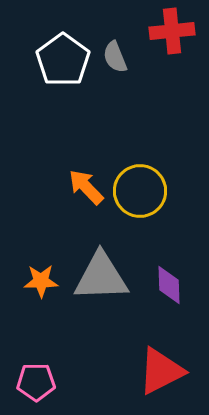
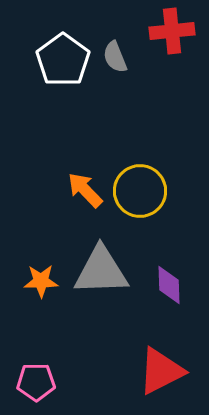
orange arrow: moved 1 px left, 3 px down
gray triangle: moved 6 px up
